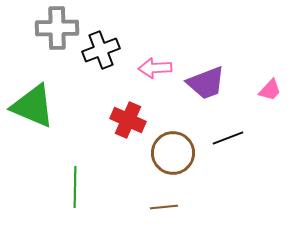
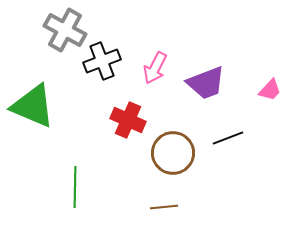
gray cross: moved 8 px right, 2 px down; rotated 30 degrees clockwise
black cross: moved 1 px right, 11 px down
pink arrow: rotated 60 degrees counterclockwise
